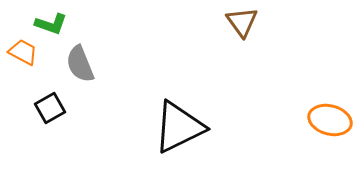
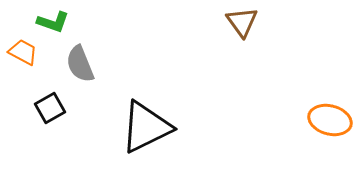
green L-shape: moved 2 px right, 2 px up
black triangle: moved 33 px left
